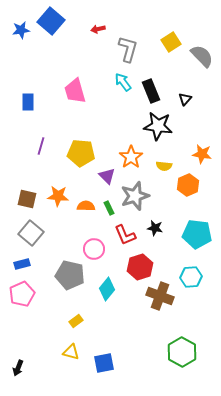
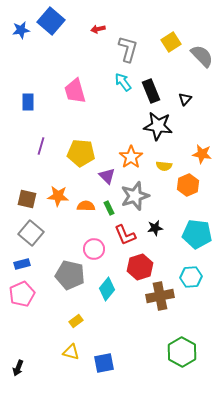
black star at (155, 228): rotated 21 degrees counterclockwise
brown cross at (160, 296): rotated 32 degrees counterclockwise
